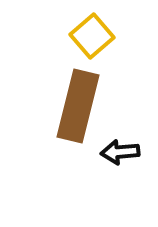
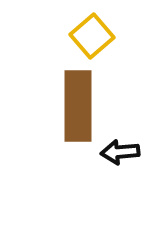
brown rectangle: rotated 14 degrees counterclockwise
